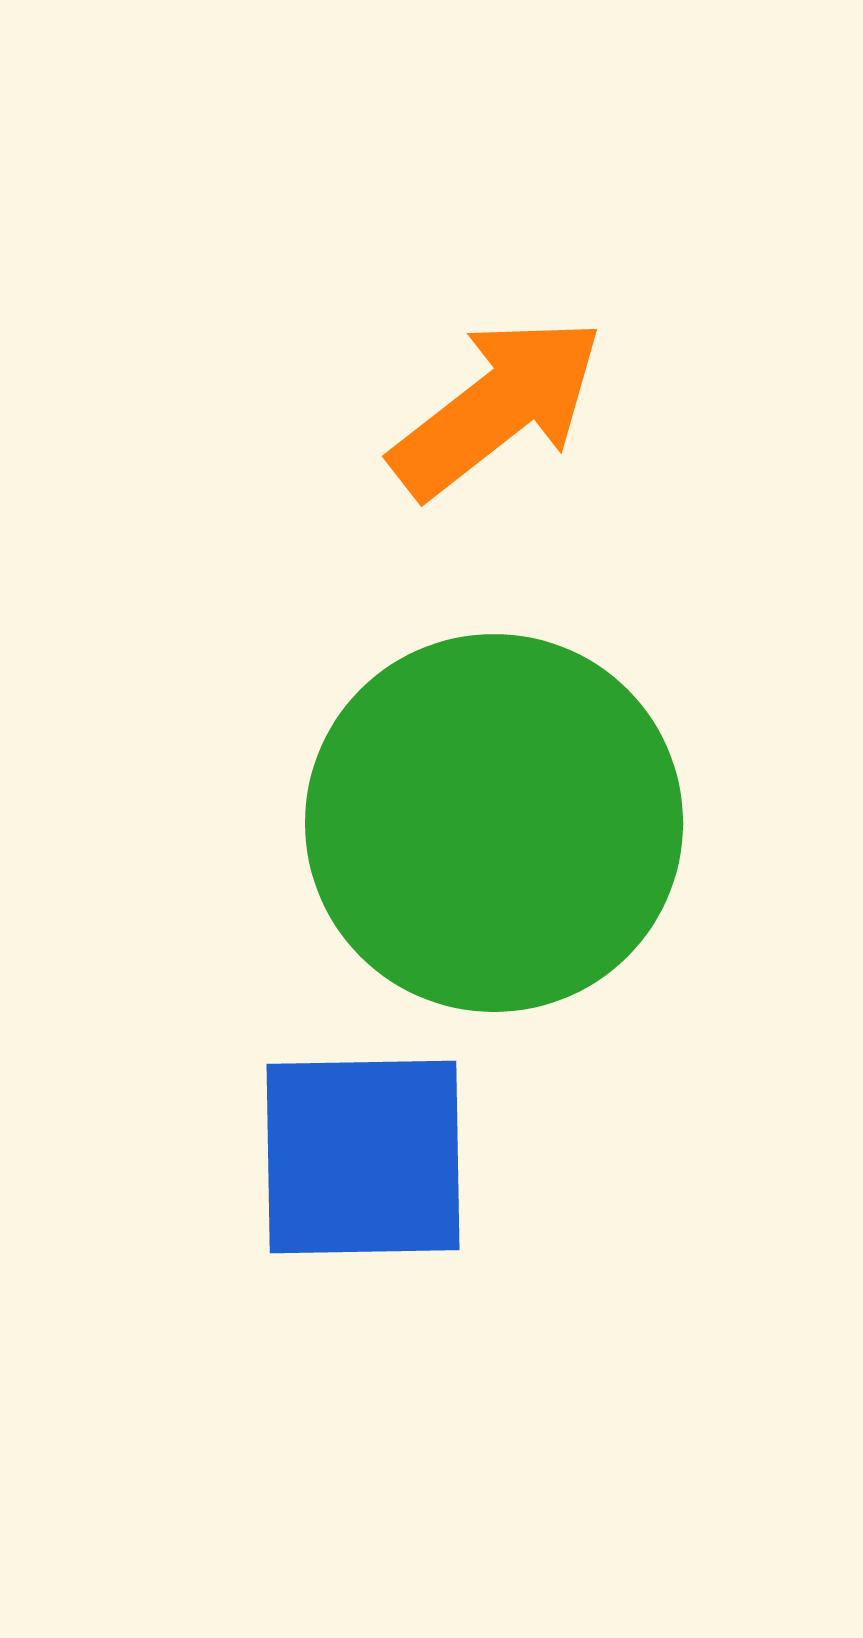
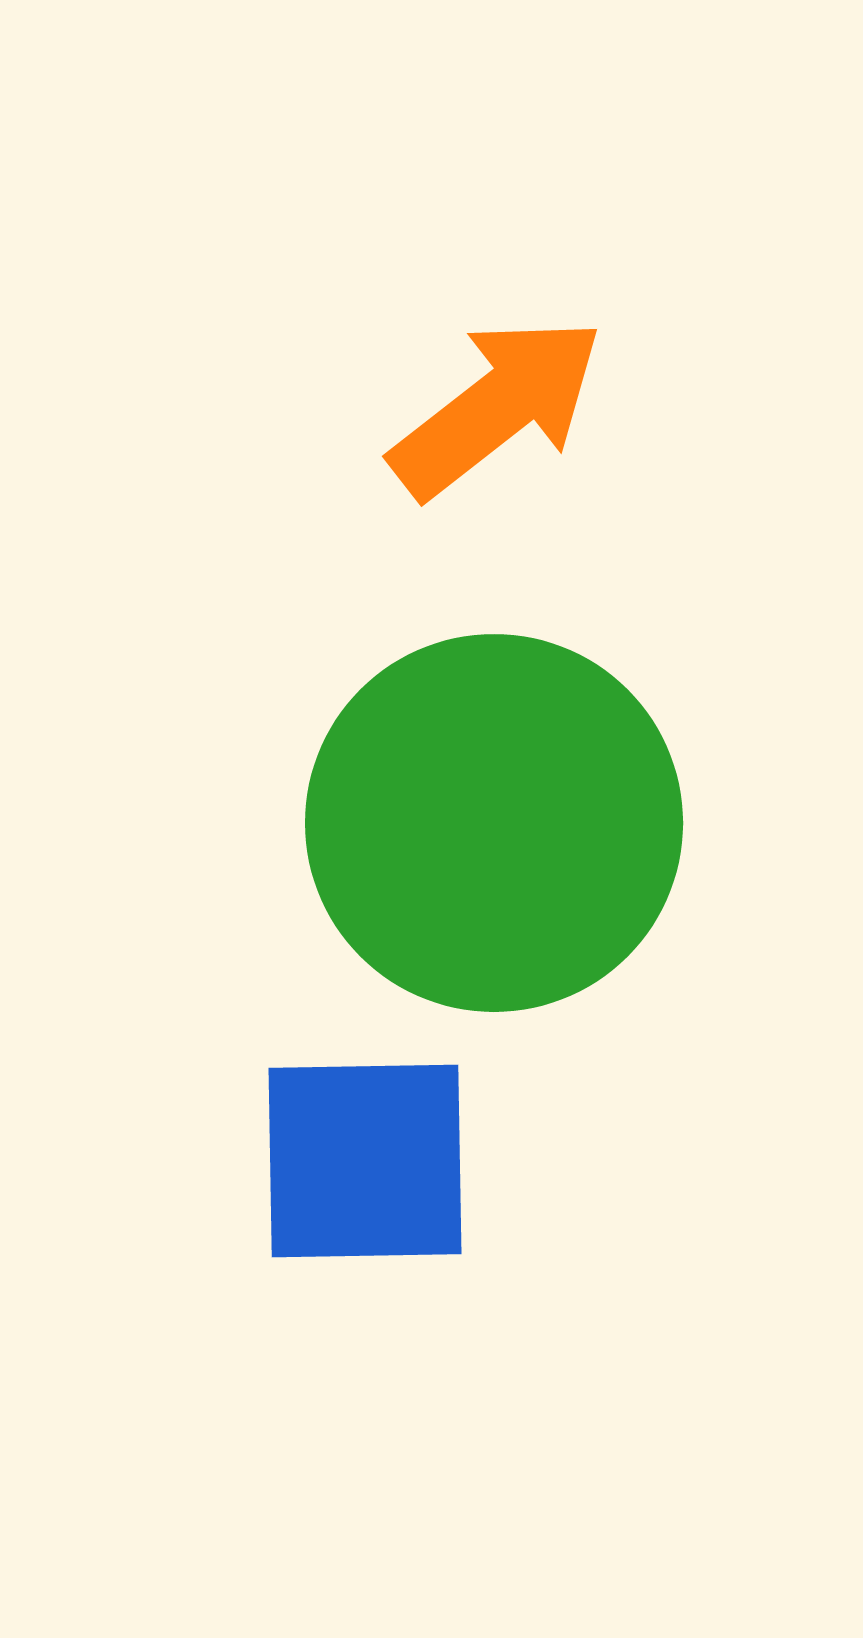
blue square: moved 2 px right, 4 px down
